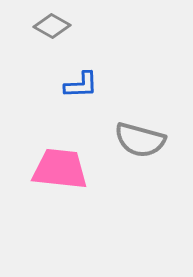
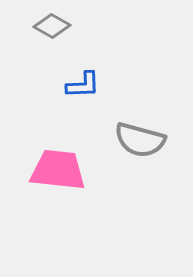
blue L-shape: moved 2 px right
pink trapezoid: moved 2 px left, 1 px down
